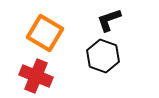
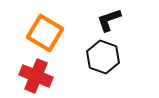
black hexagon: moved 1 px down
